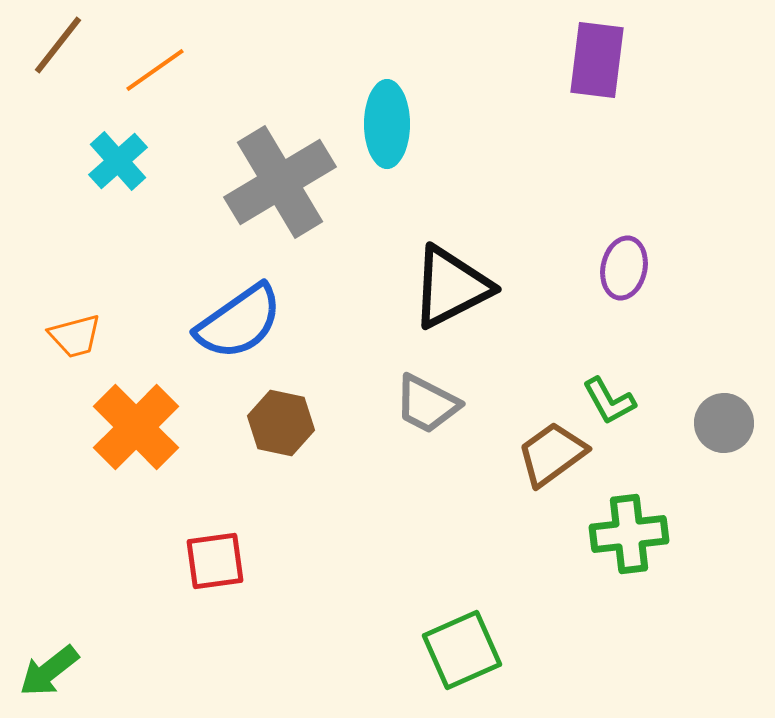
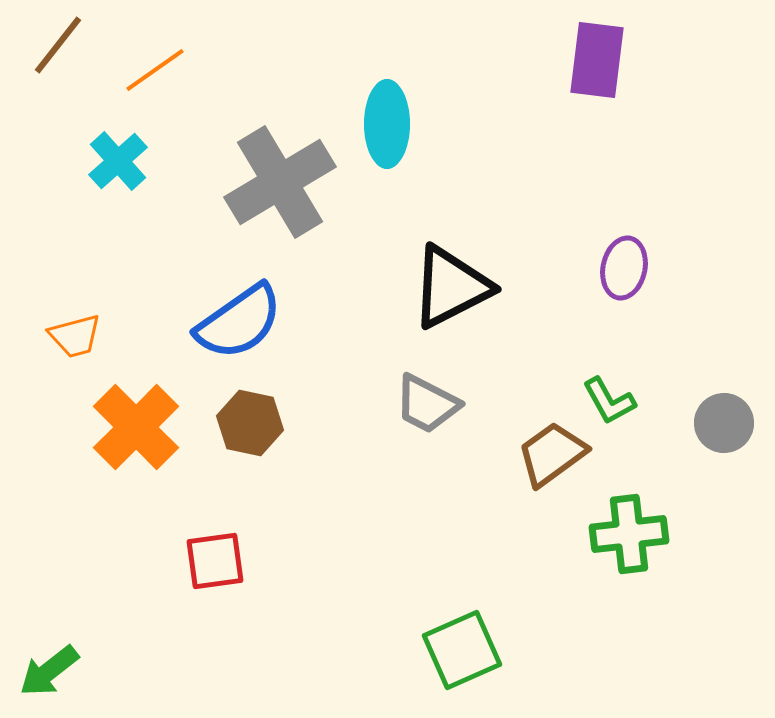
brown hexagon: moved 31 px left
